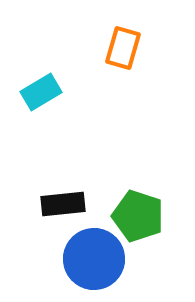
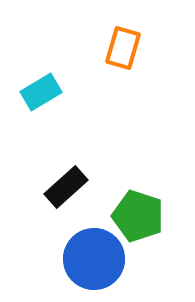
black rectangle: moved 3 px right, 17 px up; rotated 36 degrees counterclockwise
